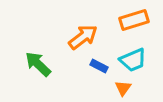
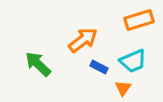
orange rectangle: moved 5 px right
orange arrow: moved 3 px down
cyan trapezoid: moved 1 px down
blue rectangle: moved 1 px down
